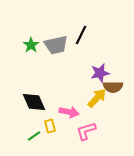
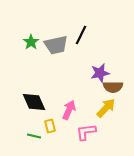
green star: moved 3 px up
yellow arrow: moved 9 px right, 10 px down
pink arrow: moved 2 px up; rotated 78 degrees counterclockwise
pink L-shape: moved 1 px down; rotated 10 degrees clockwise
green line: rotated 48 degrees clockwise
